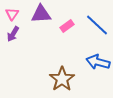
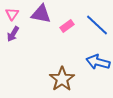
purple triangle: rotated 15 degrees clockwise
